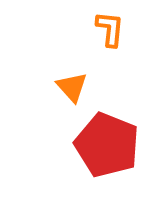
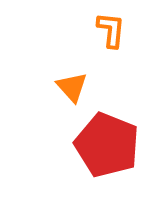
orange L-shape: moved 1 px right, 1 px down
